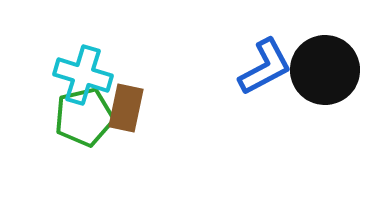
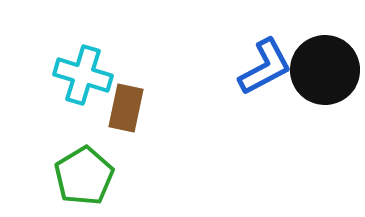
green pentagon: moved 59 px down; rotated 18 degrees counterclockwise
